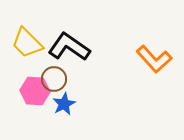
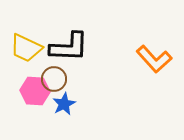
yellow trapezoid: moved 1 px left, 5 px down; rotated 20 degrees counterclockwise
black L-shape: rotated 147 degrees clockwise
